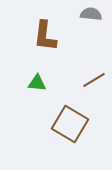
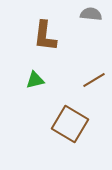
green triangle: moved 2 px left, 3 px up; rotated 18 degrees counterclockwise
